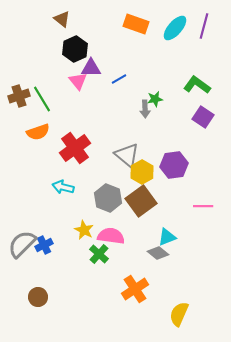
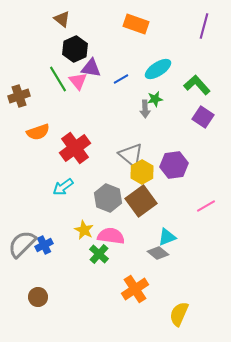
cyan ellipse: moved 17 px left, 41 px down; rotated 16 degrees clockwise
purple triangle: rotated 10 degrees clockwise
blue line: moved 2 px right
green L-shape: rotated 12 degrees clockwise
green line: moved 16 px right, 20 px up
gray triangle: moved 4 px right
cyan arrow: rotated 50 degrees counterclockwise
pink line: moved 3 px right; rotated 30 degrees counterclockwise
